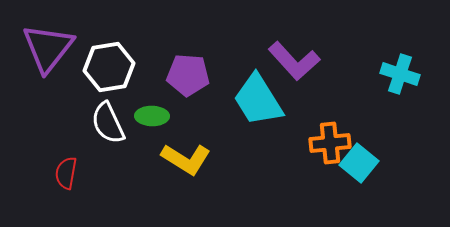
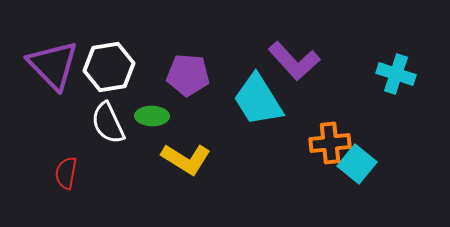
purple triangle: moved 5 px right, 17 px down; rotated 22 degrees counterclockwise
cyan cross: moved 4 px left
cyan square: moved 2 px left, 1 px down
